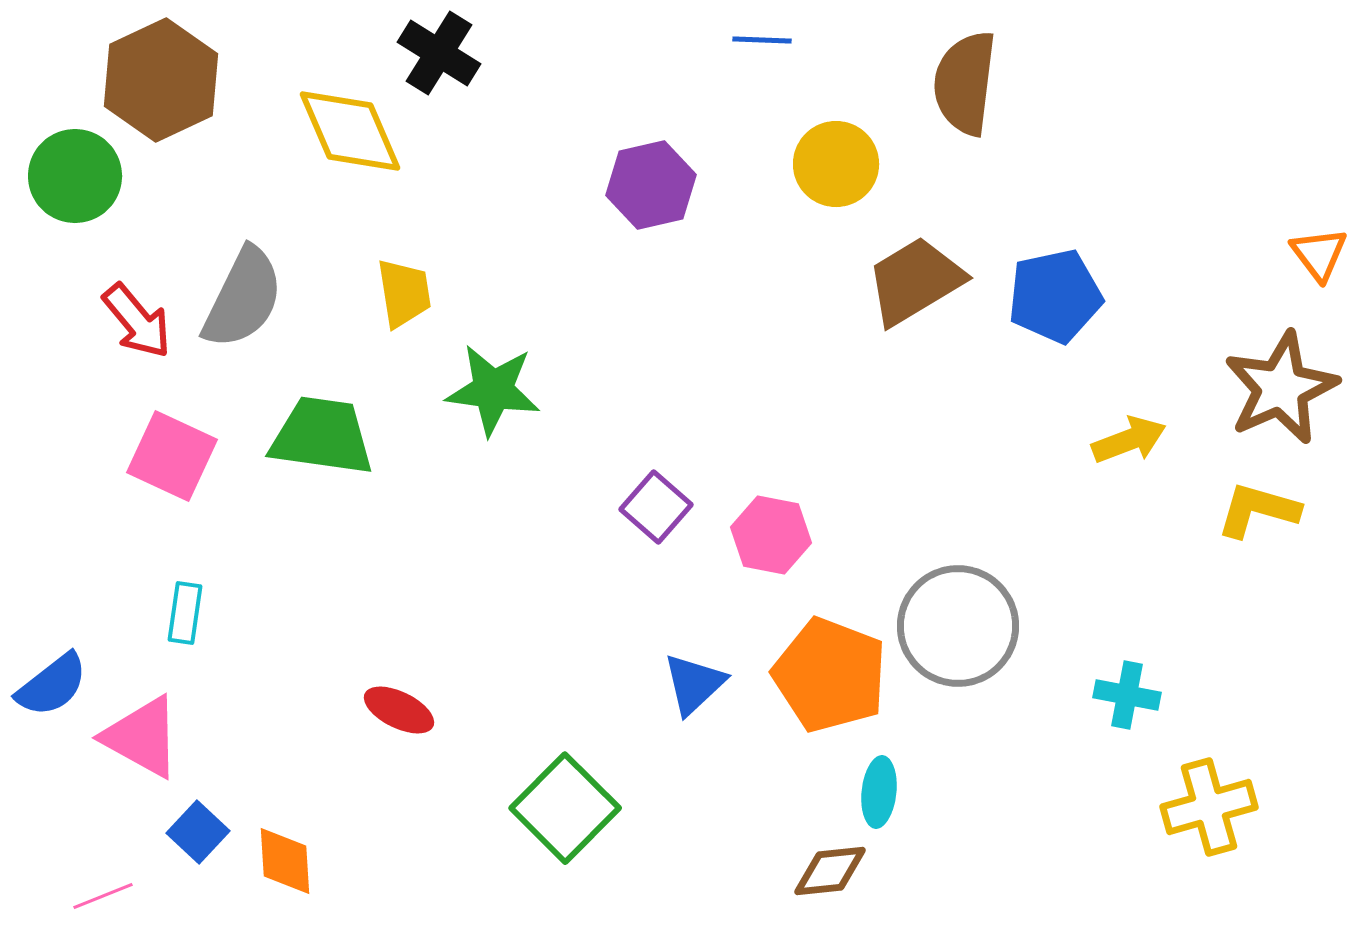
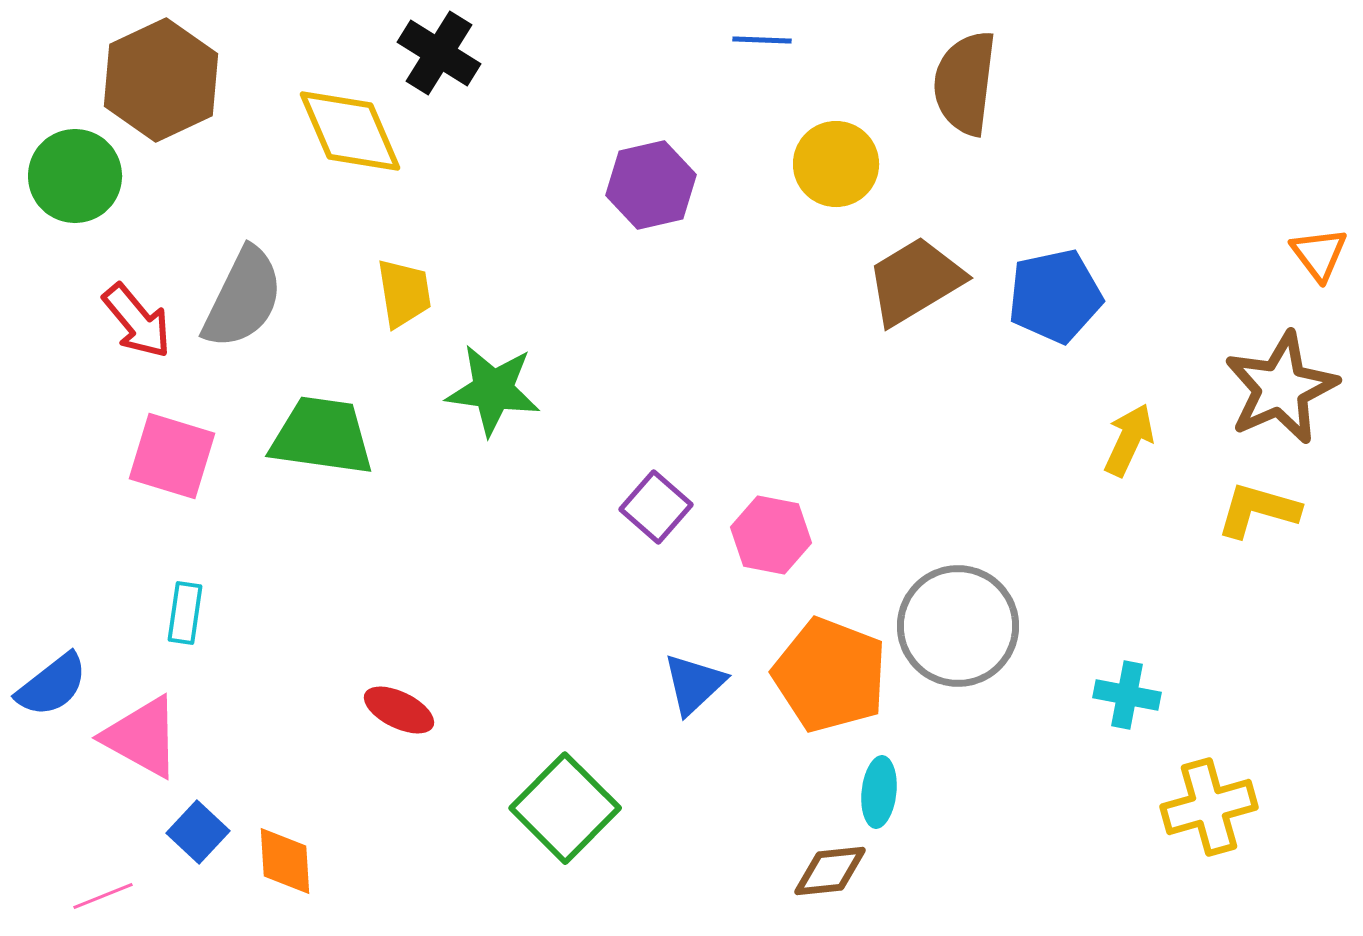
yellow arrow: rotated 44 degrees counterclockwise
pink square: rotated 8 degrees counterclockwise
